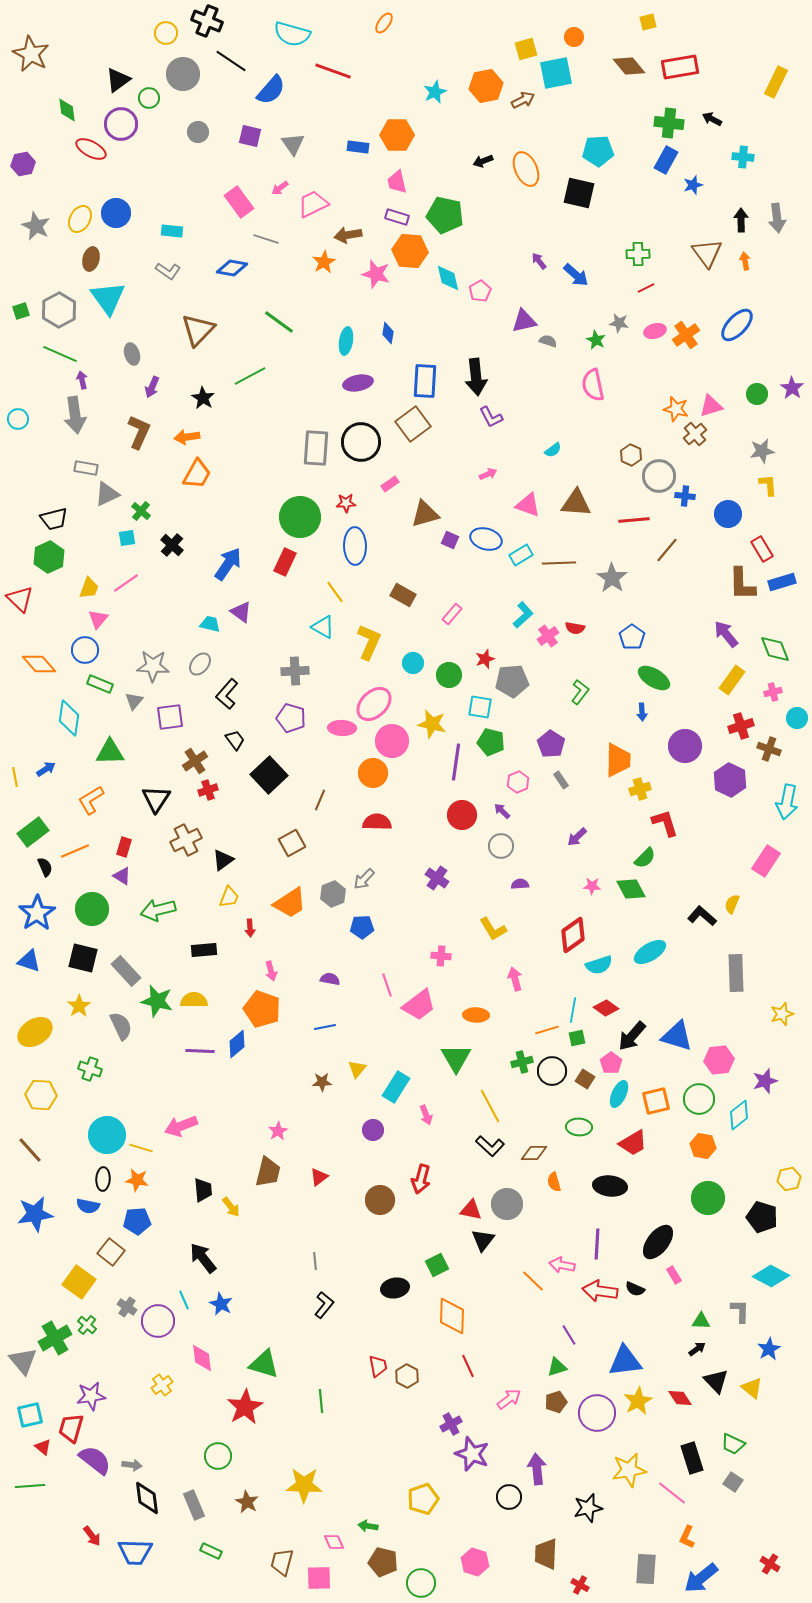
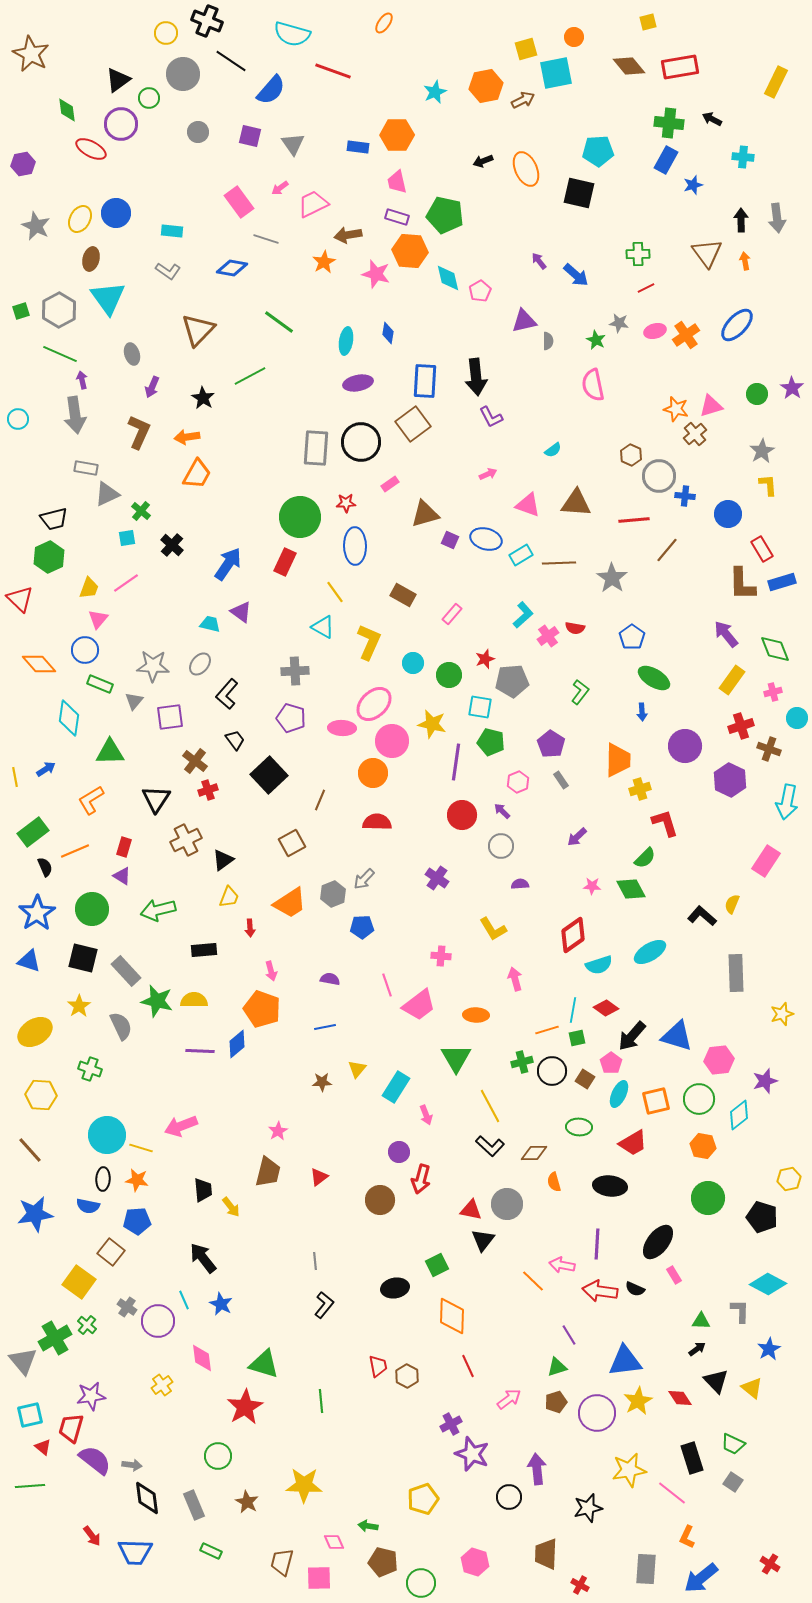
gray semicircle at (548, 341): rotated 72 degrees clockwise
gray star at (762, 451): rotated 20 degrees counterclockwise
brown cross at (195, 761): rotated 20 degrees counterclockwise
purple circle at (373, 1130): moved 26 px right, 22 px down
cyan diamond at (771, 1276): moved 3 px left, 8 px down
